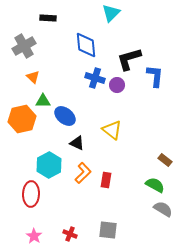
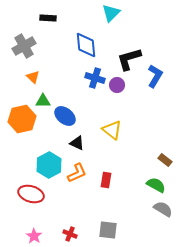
blue L-shape: rotated 25 degrees clockwise
orange L-shape: moved 6 px left; rotated 20 degrees clockwise
green semicircle: moved 1 px right
red ellipse: rotated 75 degrees counterclockwise
